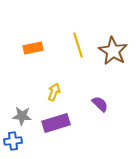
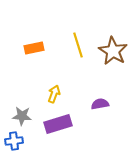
orange rectangle: moved 1 px right
yellow arrow: moved 2 px down
purple semicircle: rotated 54 degrees counterclockwise
purple rectangle: moved 2 px right, 1 px down
blue cross: moved 1 px right
